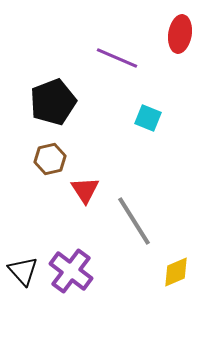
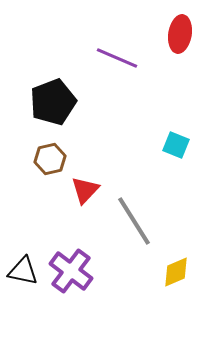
cyan square: moved 28 px right, 27 px down
red triangle: rotated 16 degrees clockwise
black triangle: rotated 36 degrees counterclockwise
